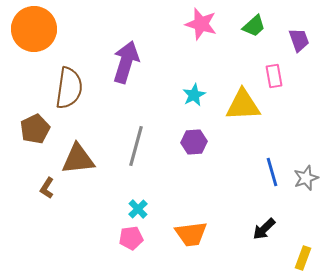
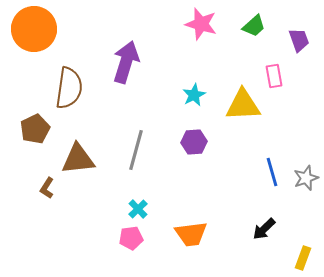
gray line: moved 4 px down
